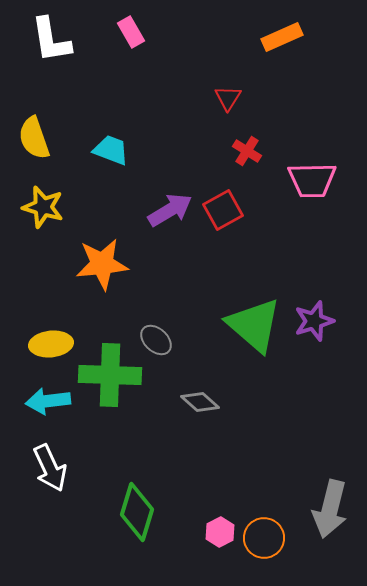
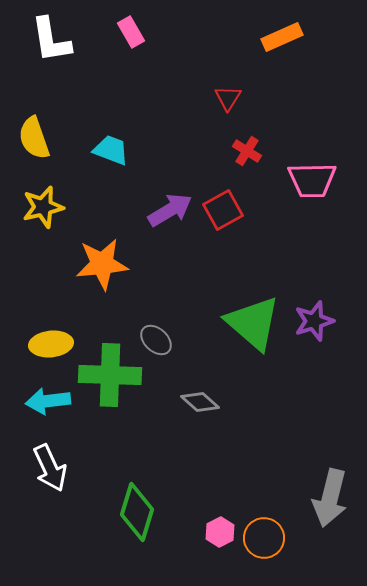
yellow star: rotated 30 degrees counterclockwise
green triangle: moved 1 px left, 2 px up
gray arrow: moved 11 px up
